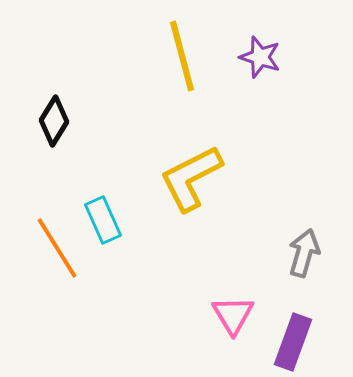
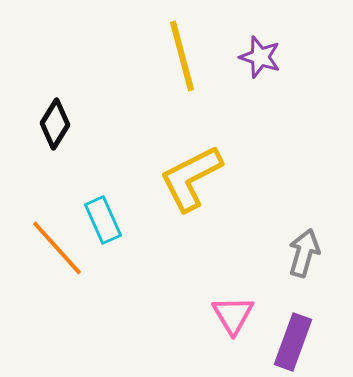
black diamond: moved 1 px right, 3 px down
orange line: rotated 10 degrees counterclockwise
